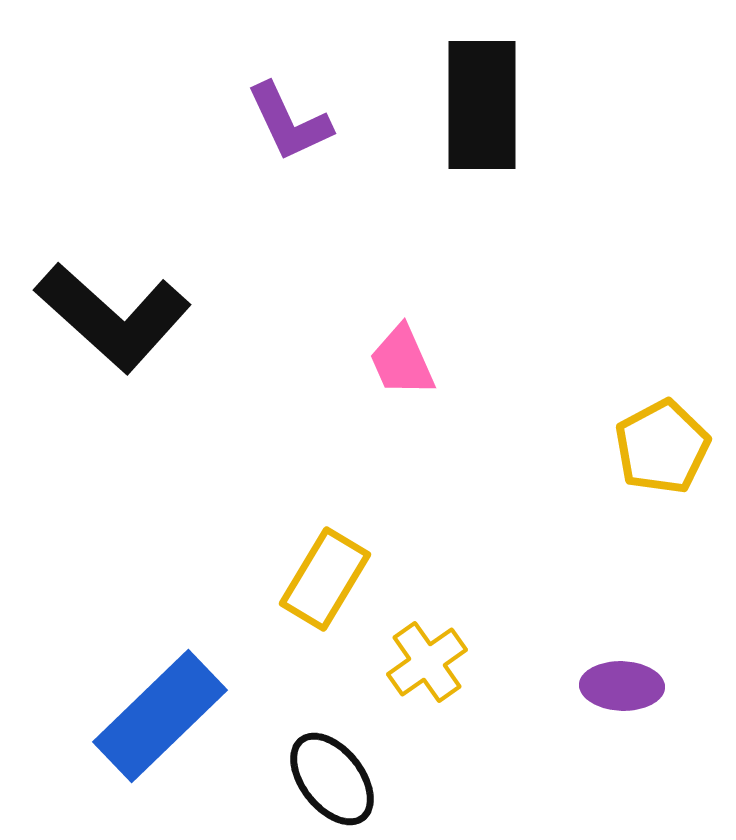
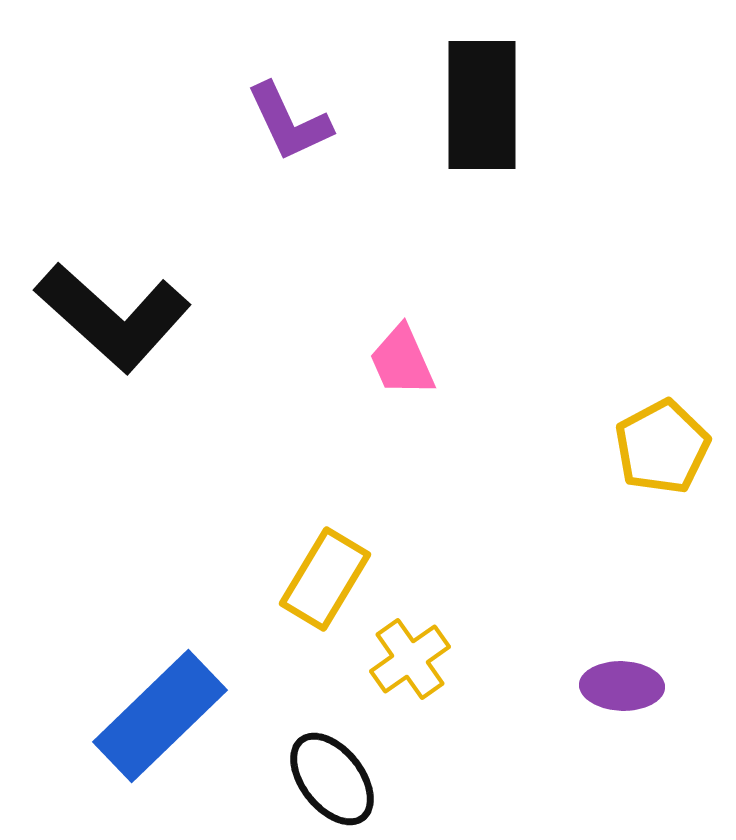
yellow cross: moved 17 px left, 3 px up
